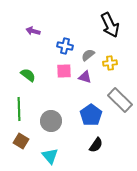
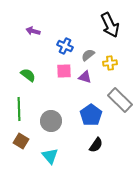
blue cross: rotated 14 degrees clockwise
